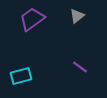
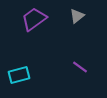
purple trapezoid: moved 2 px right
cyan rectangle: moved 2 px left, 1 px up
